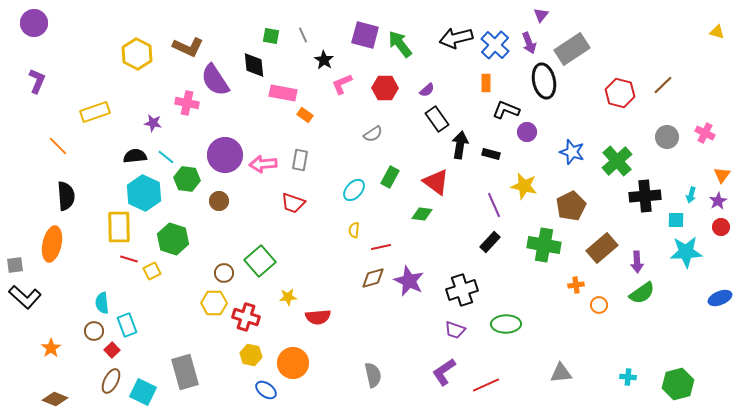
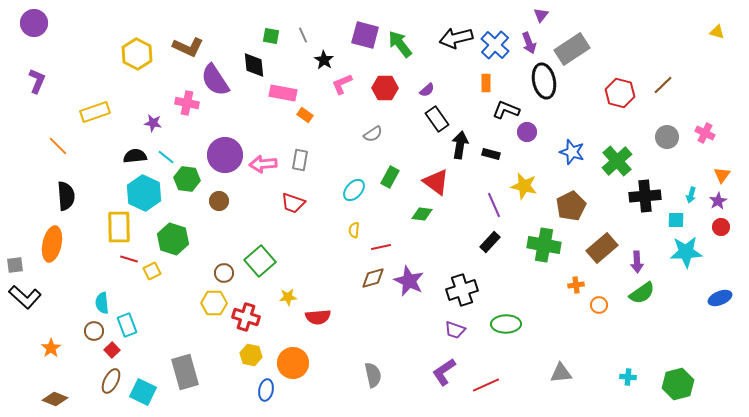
blue ellipse at (266, 390): rotated 65 degrees clockwise
